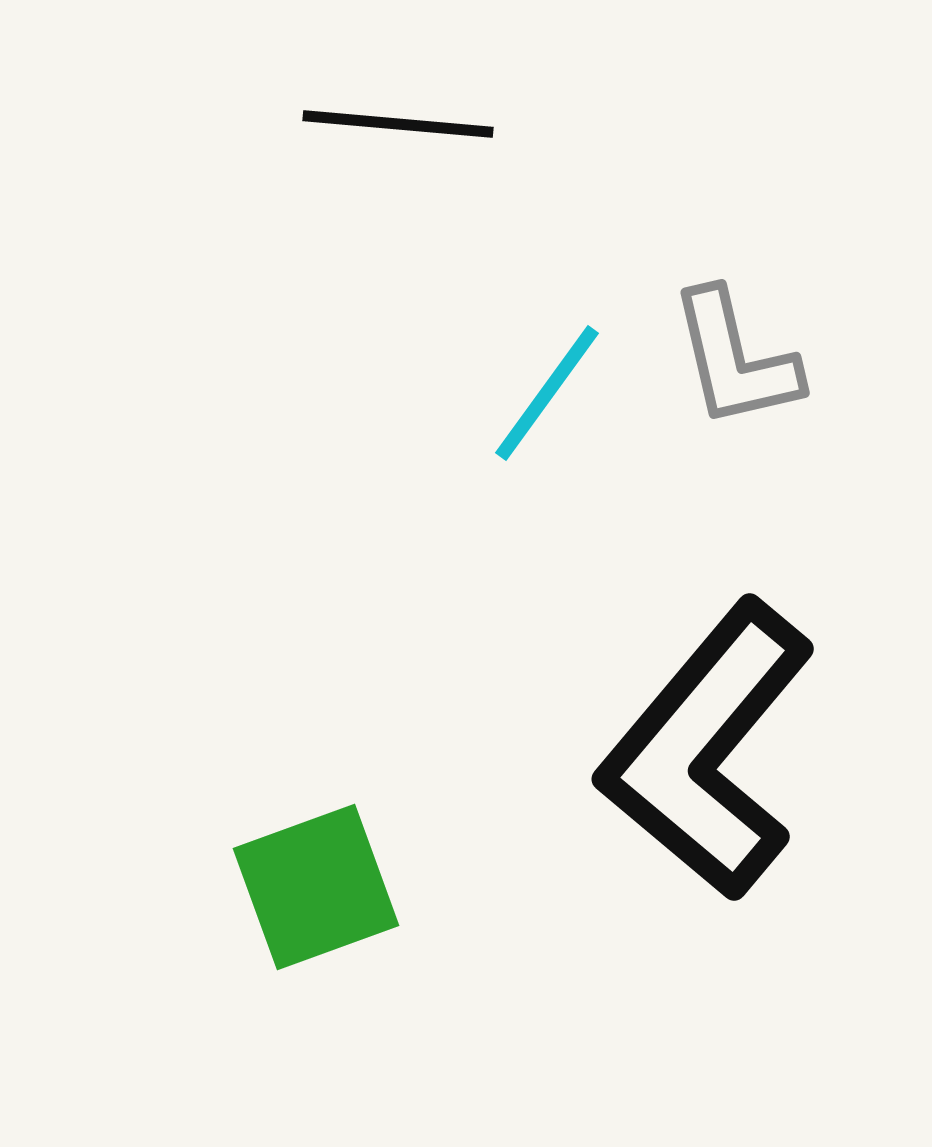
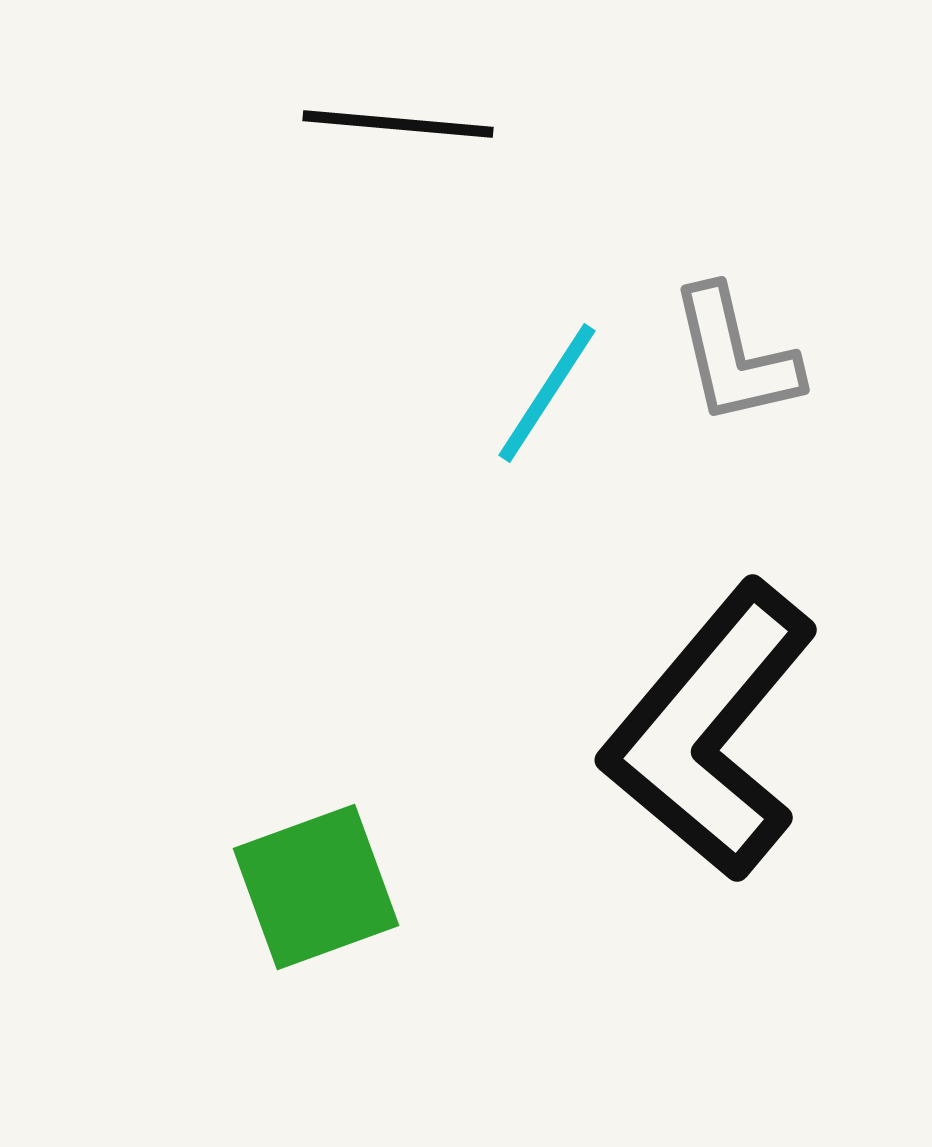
gray L-shape: moved 3 px up
cyan line: rotated 3 degrees counterclockwise
black L-shape: moved 3 px right, 19 px up
